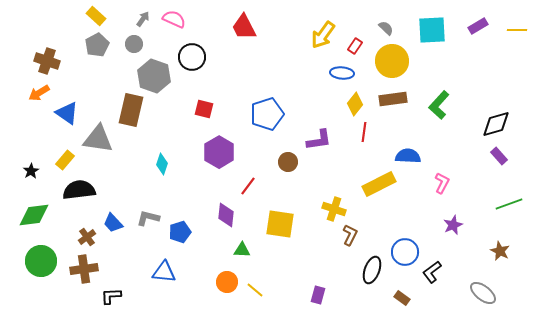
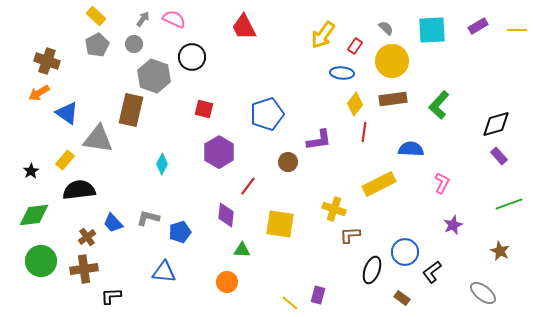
blue semicircle at (408, 156): moved 3 px right, 7 px up
cyan diamond at (162, 164): rotated 10 degrees clockwise
brown L-shape at (350, 235): rotated 120 degrees counterclockwise
yellow line at (255, 290): moved 35 px right, 13 px down
